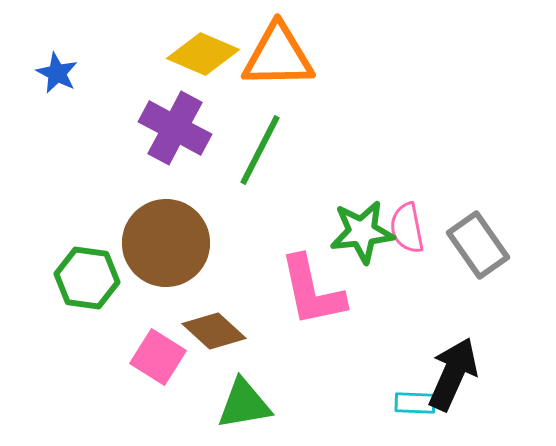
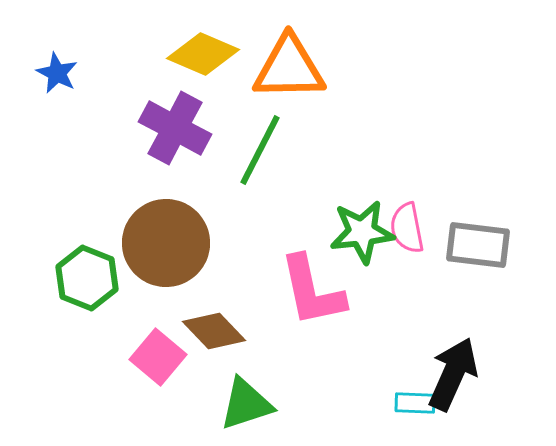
orange triangle: moved 11 px right, 12 px down
gray rectangle: rotated 48 degrees counterclockwise
green hexagon: rotated 14 degrees clockwise
brown diamond: rotated 4 degrees clockwise
pink square: rotated 8 degrees clockwise
green triangle: moved 2 px right; rotated 8 degrees counterclockwise
